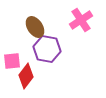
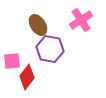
brown ellipse: moved 3 px right, 2 px up
purple hexagon: moved 3 px right
red diamond: moved 1 px right, 1 px down
